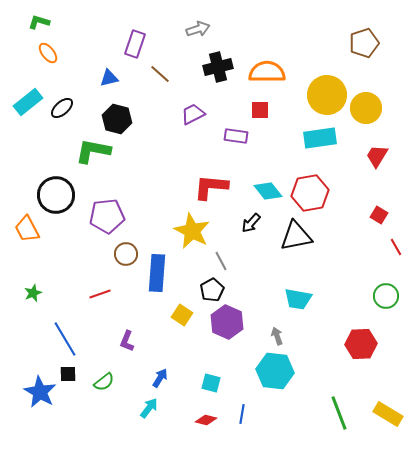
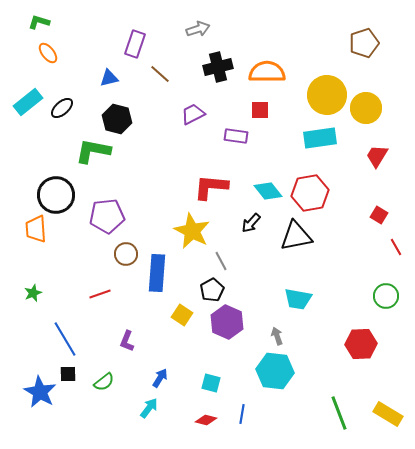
orange trapezoid at (27, 229): moved 9 px right; rotated 24 degrees clockwise
